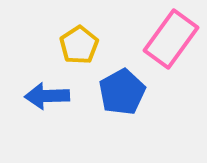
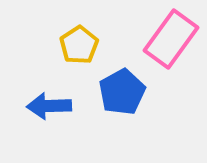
blue arrow: moved 2 px right, 10 px down
